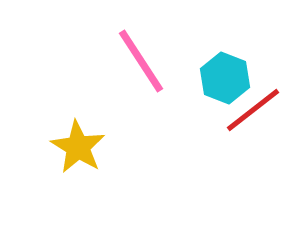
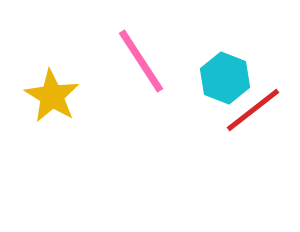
yellow star: moved 26 px left, 51 px up
